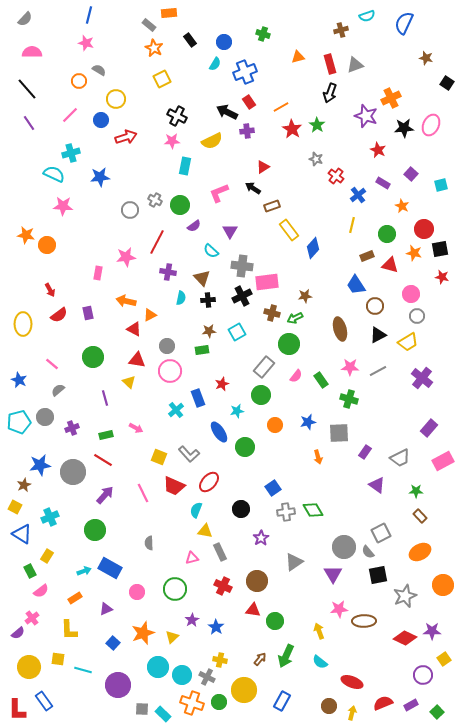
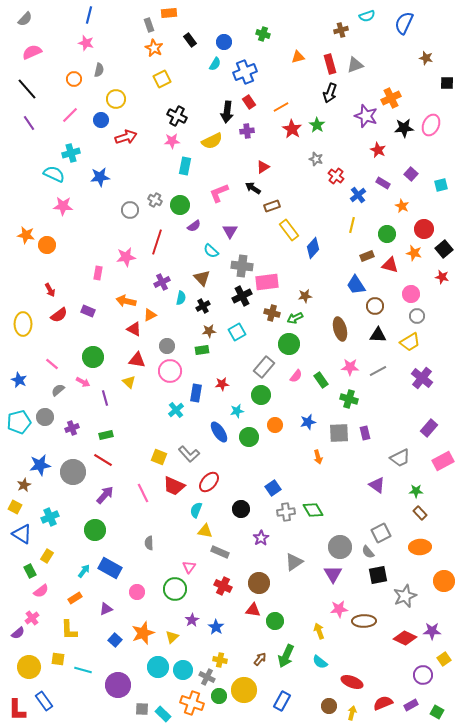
gray rectangle at (149, 25): rotated 32 degrees clockwise
pink semicircle at (32, 52): rotated 24 degrees counterclockwise
gray semicircle at (99, 70): rotated 72 degrees clockwise
orange circle at (79, 81): moved 5 px left, 2 px up
black square at (447, 83): rotated 32 degrees counterclockwise
black arrow at (227, 112): rotated 110 degrees counterclockwise
red line at (157, 242): rotated 10 degrees counterclockwise
black square at (440, 249): moved 4 px right; rotated 30 degrees counterclockwise
purple cross at (168, 272): moved 6 px left, 10 px down; rotated 35 degrees counterclockwise
black cross at (208, 300): moved 5 px left, 6 px down; rotated 24 degrees counterclockwise
purple rectangle at (88, 313): moved 2 px up; rotated 56 degrees counterclockwise
black triangle at (378, 335): rotated 30 degrees clockwise
yellow trapezoid at (408, 342): moved 2 px right
red star at (222, 384): rotated 16 degrees clockwise
blue rectangle at (198, 398): moved 2 px left, 5 px up; rotated 30 degrees clockwise
pink arrow at (136, 428): moved 53 px left, 46 px up
green circle at (245, 447): moved 4 px right, 10 px up
purple rectangle at (365, 452): moved 19 px up; rotated 48 degrees counterclockwise
brown rectangle at (420, 516): moved 3 px up
gray circle at (344, 547): moved 4 px left
gray rectangle at (220, 552): rotated 42 degrees counterclockwise
orange ellipse at (420, 552): moved 5 px up; rotated 25 degrees clockwise
pink triangle at (192, 558): moved 3 px left, 9 px down; rotated 40 degrees counterclockwise
cyan arrow at (84, 571): rotated 32 degrees counterclockwise
brown circle at (257, 581): moved 2 px right, 2 px down
orange circle at (443, 585): moved 1 px right, 4 px up
blue square at (113, 643): moved 2 px right, 3 px up
cyan circle at (182, 675): moved 1 px right, 5 px up
green circle at (219, 702): moved 6 px up
green square at (437, 712): rotated 16 degrees counterclockwise
